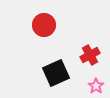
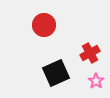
red cross: moved 2 px up
pink star: moved 5 px up
